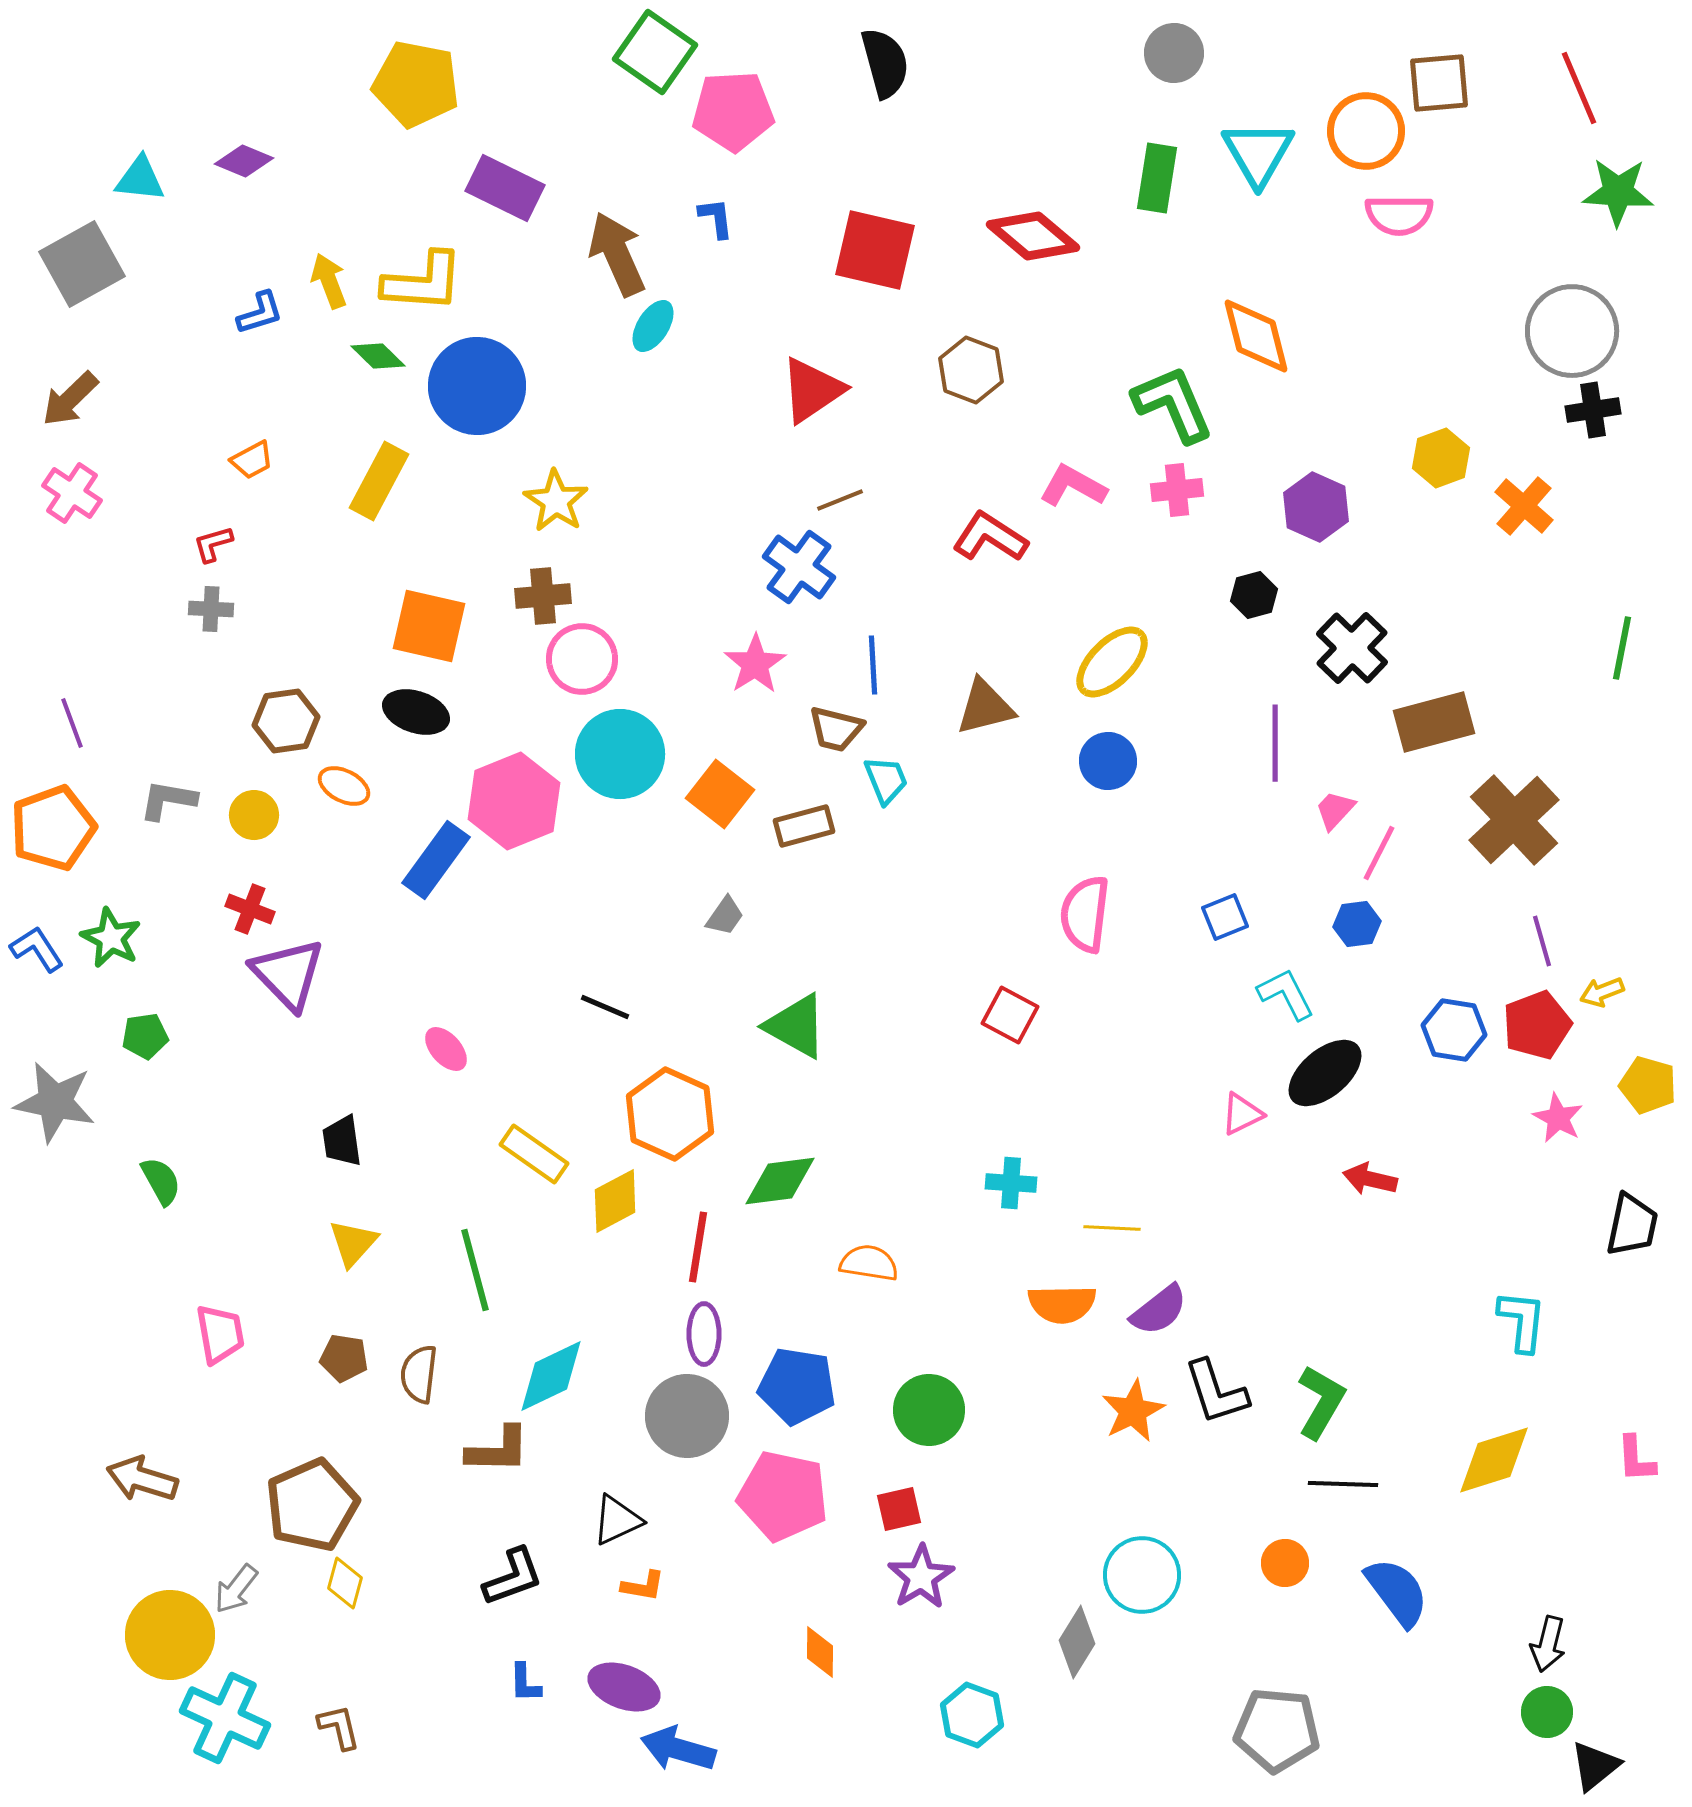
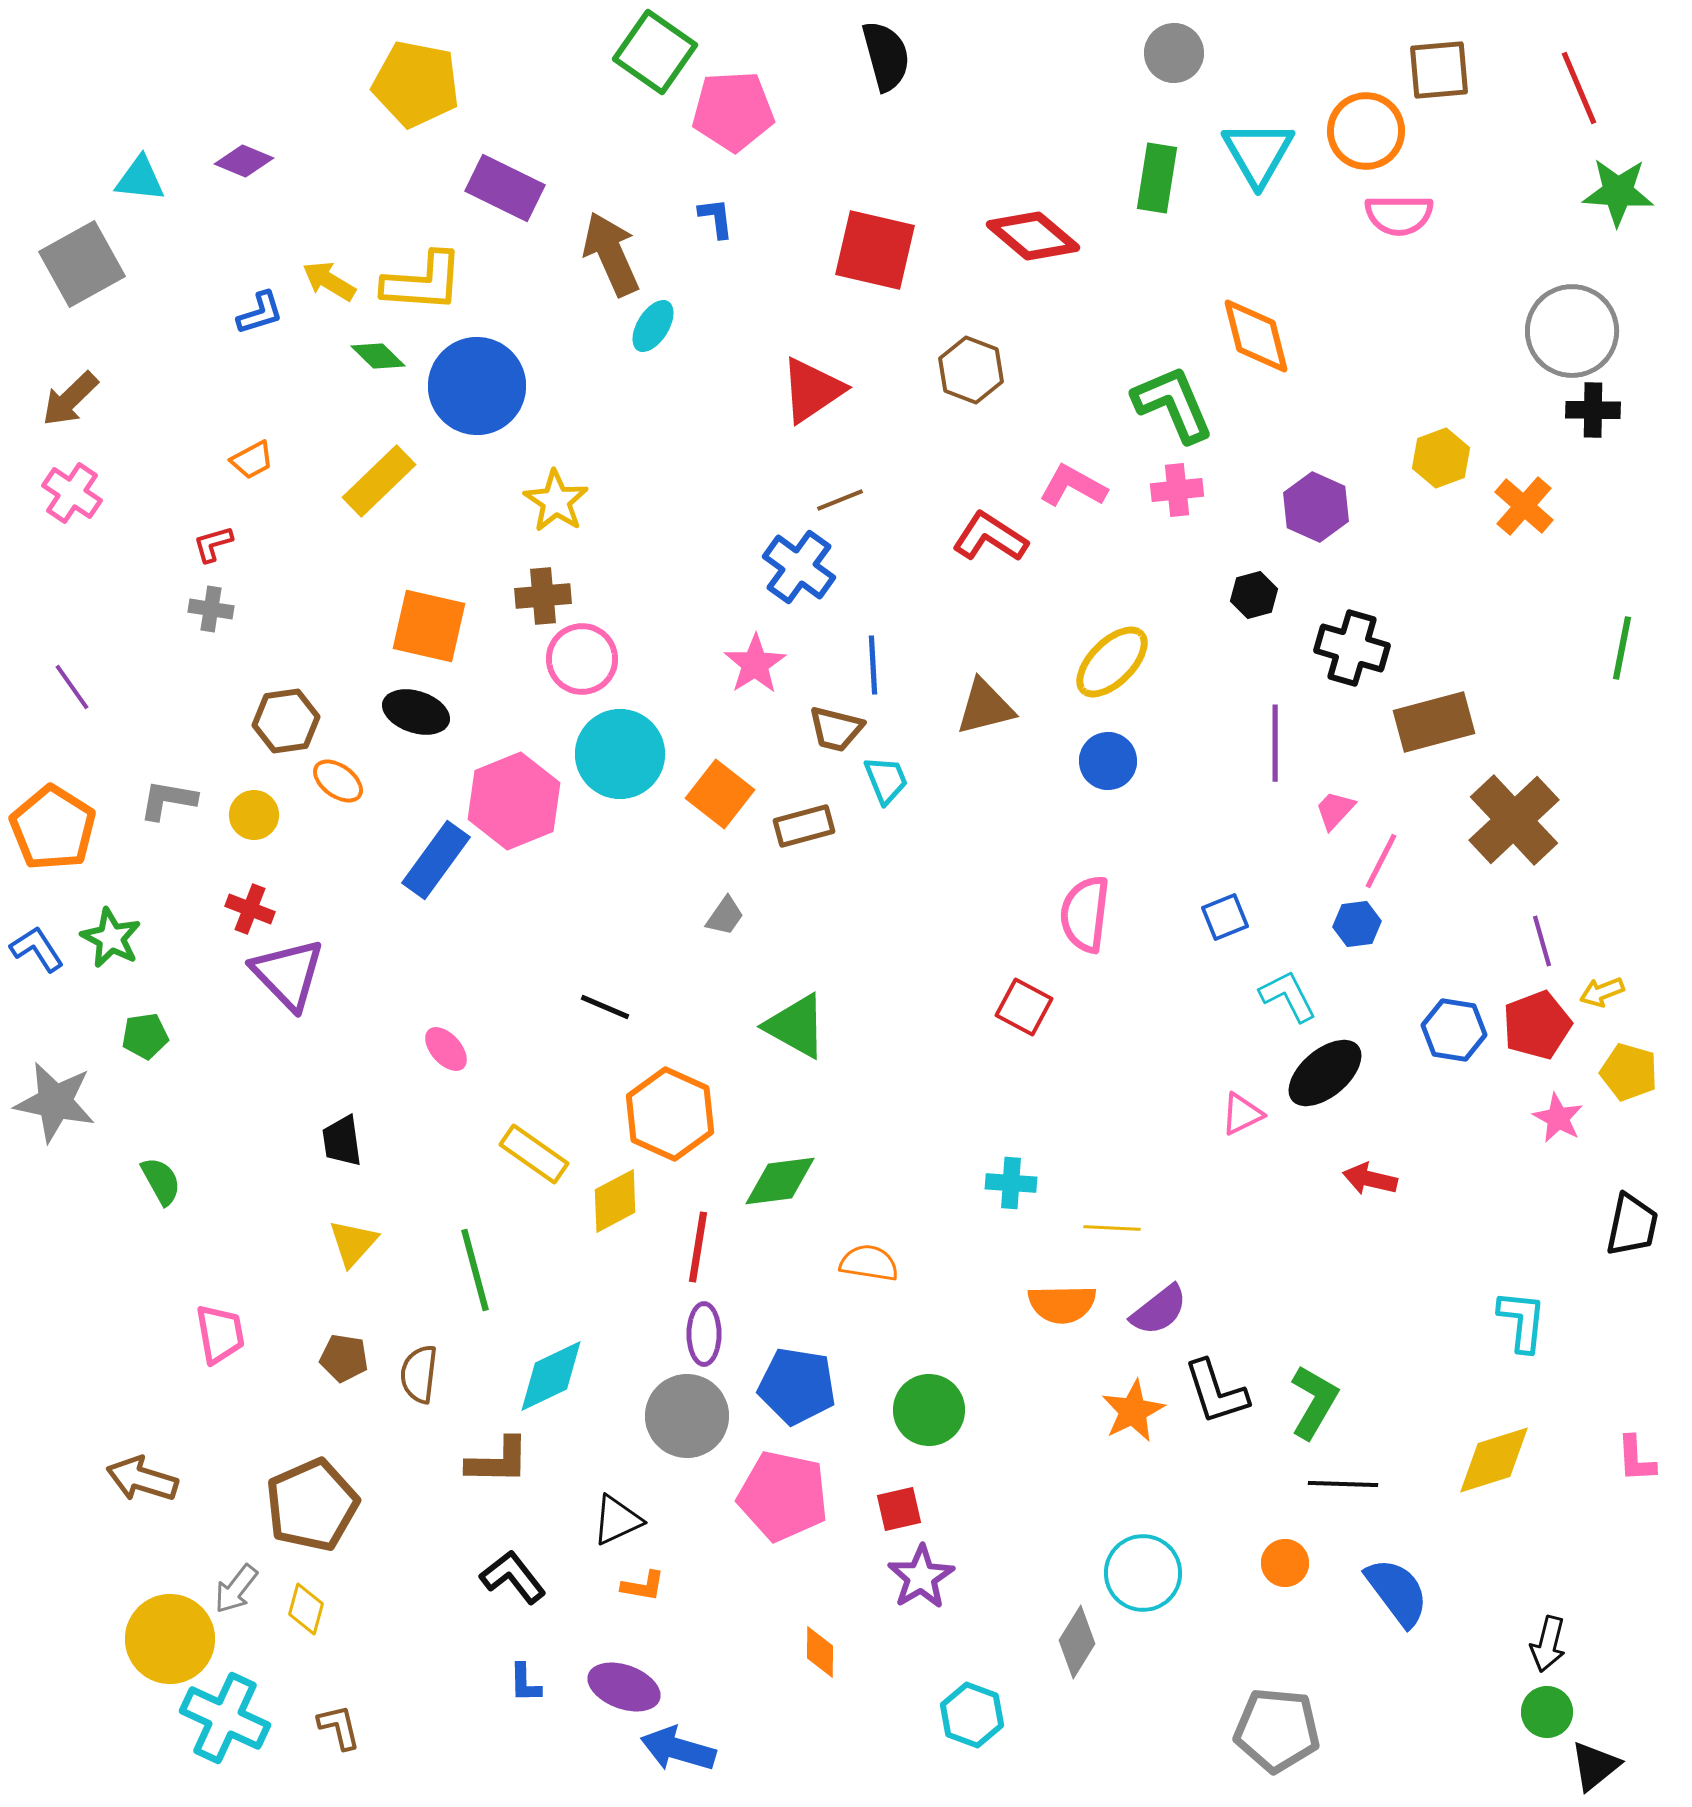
black semicircle at (885, 63): moved 1 px right, 7 px up
brown square at (1439, 83): moved 13 px up
brown arrow at (617, 254): moved 6 px left
yellow arrow at (329, 281): rotated 38 degrees counterclockwise
black cross at (1593, 410): rotated 10 degrees clockwise
yellow rectangle at (379, 481): rotated 18 degrees clockwise
gray cross at (211, 609): rotated 6 degrees clockwise
black cross at (1352, 648): rotated 28 degrees counterclockwise
purple line at (72, 723): moved 36 px up; rotated 15 degrees counterclockwise
orange ellipse at (344, 786): moved 6 px left, 5 px up; rotated 9 degrees clockwise
orange pentagon at (53, 828): rotated 20 degrees counterclockwise
pink line at (1379, 853): moved 2 px right, 8 px down
cyan L-shape at (1286, 994): moved 2 px right, 2 px down
red square at (1010, 1015): moved 14 px right, 8 px up
yellow pentagon at (1648, 1085): moved 19 px left, 13 px up
green L-shape at (1321, 1402): moved 7 px left
brown L-shape at (498, 1450): moved 11 px down
cyan circle at (1142, 1575): moved 1 px right, 2 px up
black L-shape at (513, 1577): rotated 108 degrees counterclockwise
yellow diamond at (345, 1583): moved 39 px left, 26 px down
yellow circle at (170, 1635): moved 4 px down
